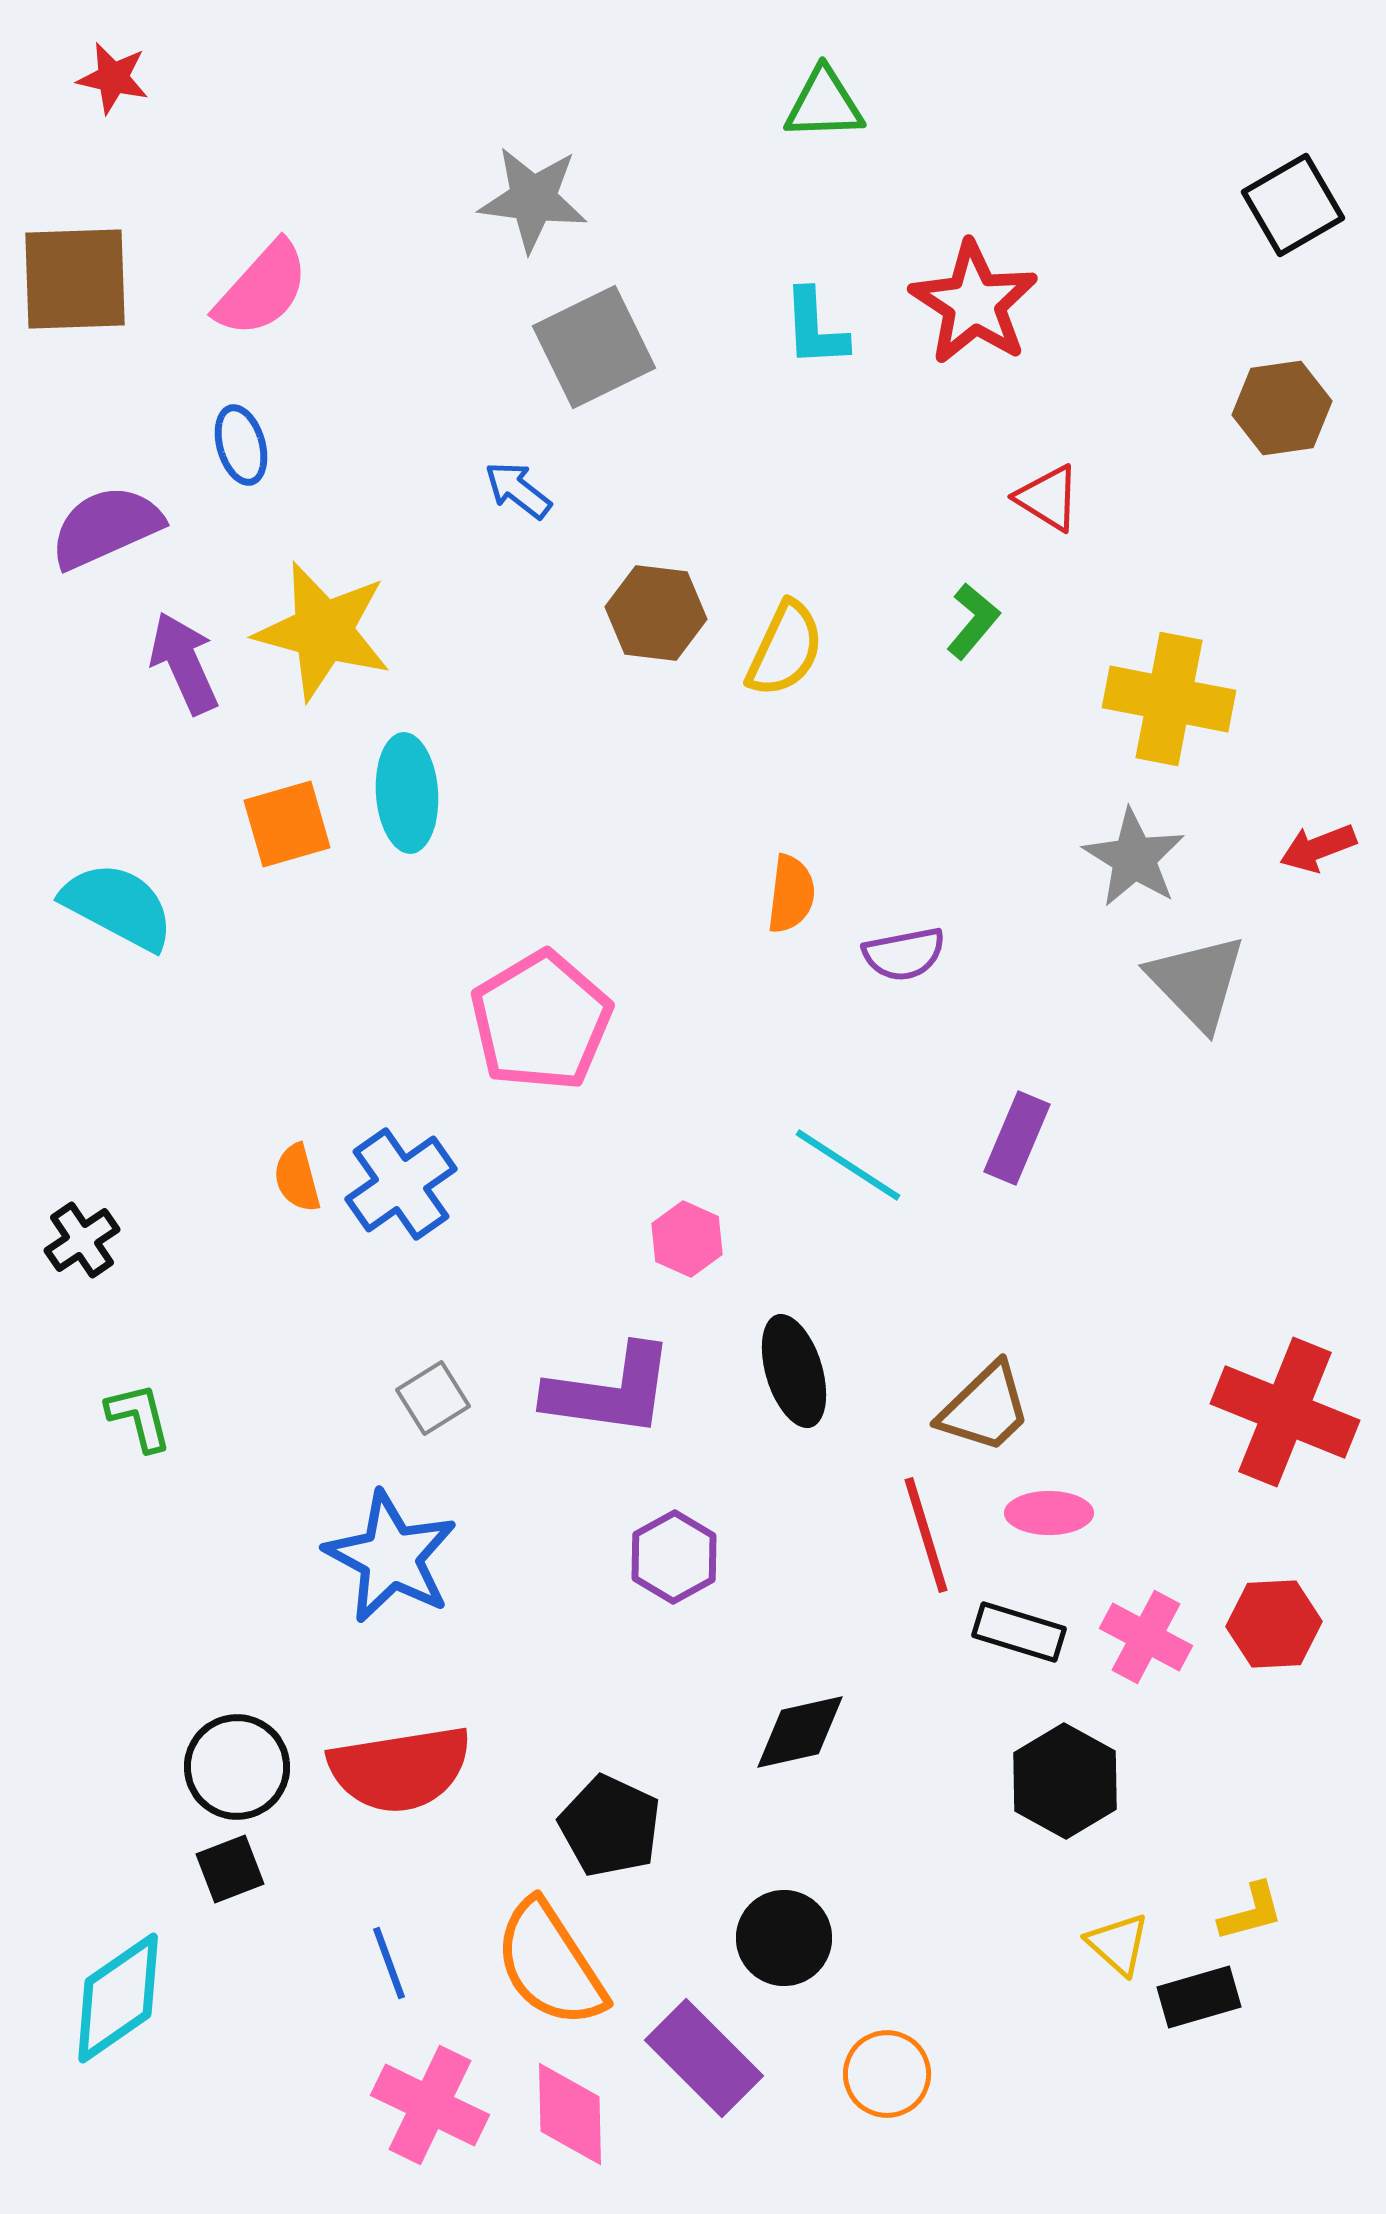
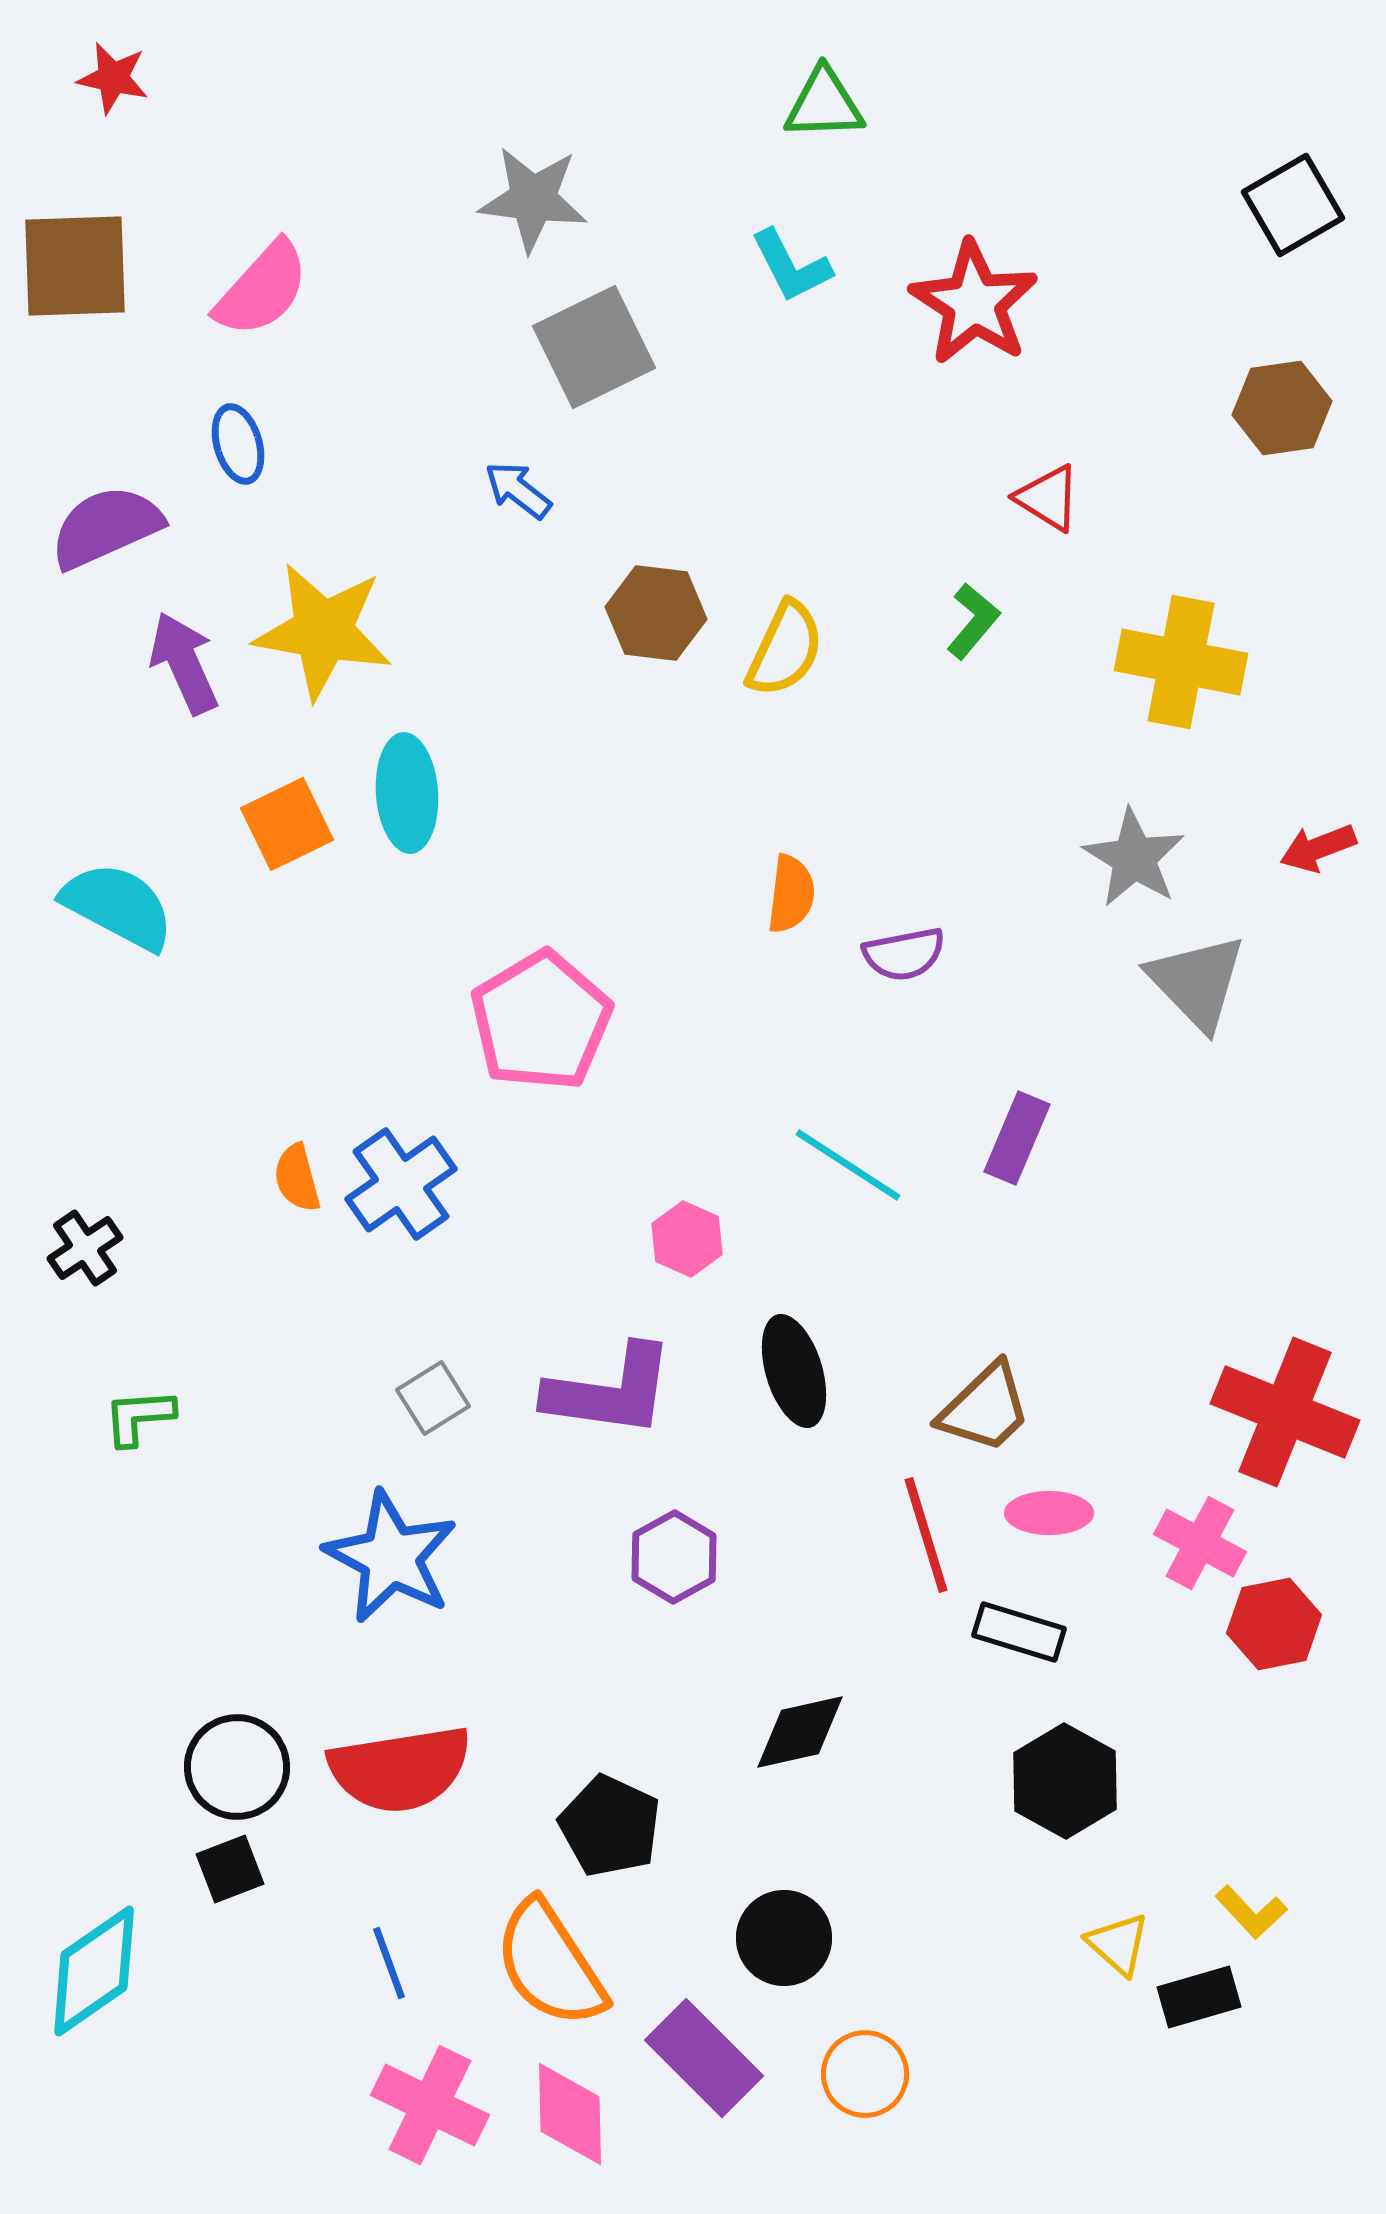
brown square at (75, 279): moved 13 px up
cyan L-shape at (815, 328): moved 24 px left, 62 px up; rotated 24 degrees counterclockwise
blue ellipse at (241, 445): moved 3 px left, 1 px up
yellow star at (323, 631): rotated 5 degrees counterclockwise
yellow cross at (1169, 699): moved 12 px right, 37 px up
orange square at (287, 824): rotated 10 degrees counterclockwise
black cross at (82, 1240): moved 3 px right, 8 px down
green L-shape at (139, 1417): rotated 80 degrees counterclockwise
red hexagon at (1274, 1624): rotated 8 degrees counterclockwise
pink cross at (1146, 1637): moved 54 px right, 94 px up
yellow L-shape at (1251, 1912): rotated 62 degrees clockwise
cyan diamond at (118, 1998): moved 24 px left, 27 px up
orange circle at (887, 2074): moved 22 px left
